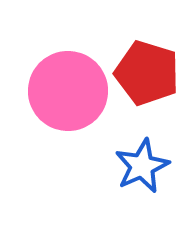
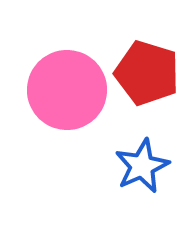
pink circle: moved 1 px left, 1 px up
